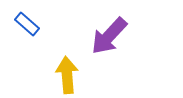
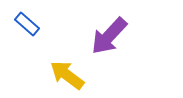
yellow arrow: rotated 48 degrees counterclockwise
